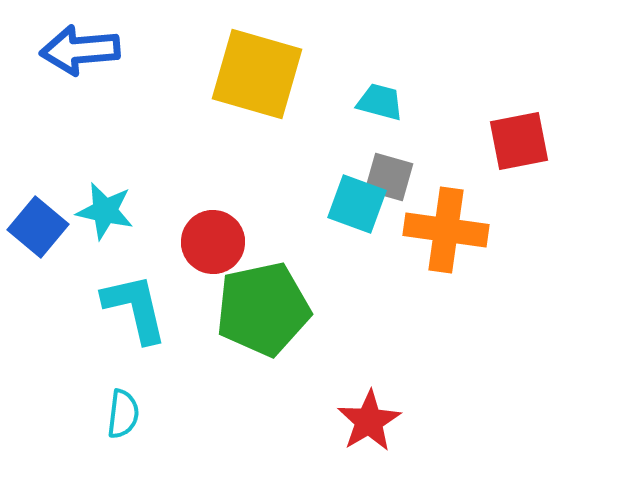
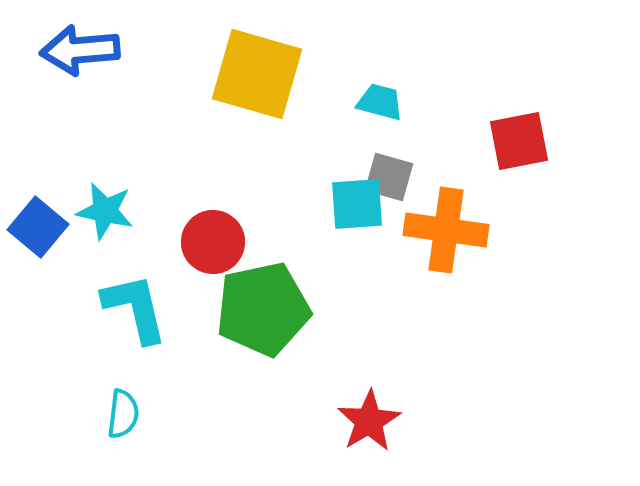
cyan square: rotated 24 degrees counterclockwise
